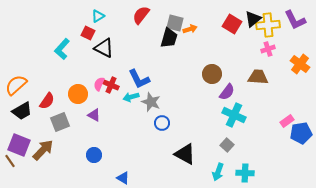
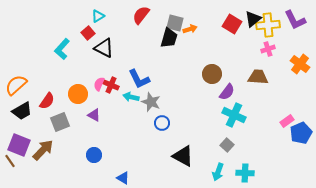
red square at (88, 33): rotated 24 degrees clockwise
cyan arrow at (131, 97): rotated 28 degrees clockwise
blue pentagon at (301, 133): rotated 15 degrees counterclockwise
black triangle at (185, 154): moved 2 px left, 2 px down
